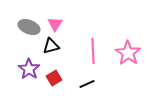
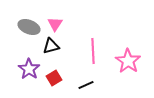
pink star: moved 8 px down
black line: moved 1 px left, 1 px down
